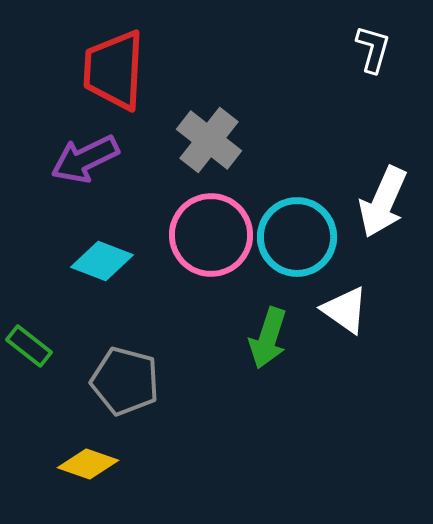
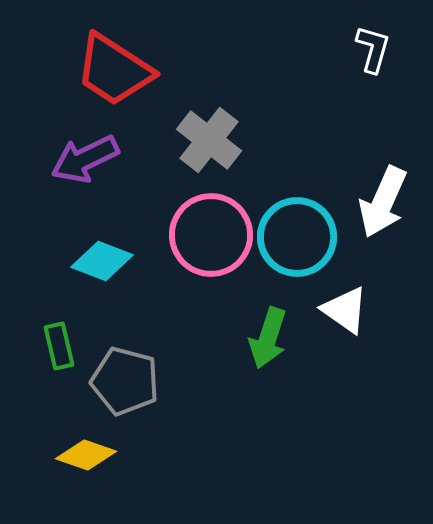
red trapezoid: rotated 60 degrees counterclockwise
green rectangle: moved 30 px right; rotated 39 degrees clockwise
yellow diamond: moved 2 px left, 9 px up
